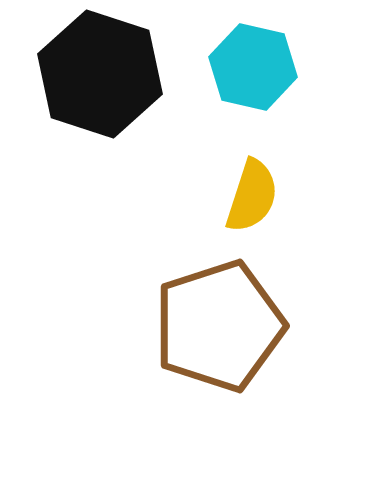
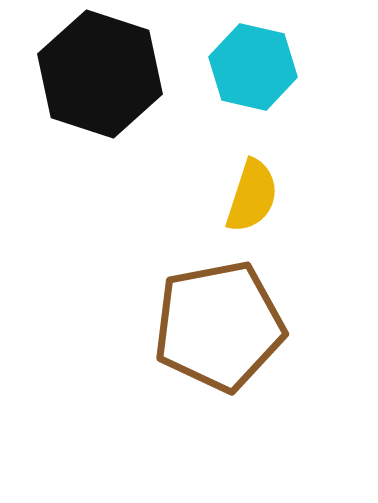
brown pentagon: rotated 7 degrees clockwise
